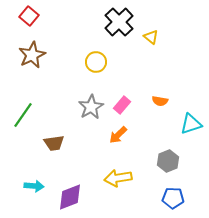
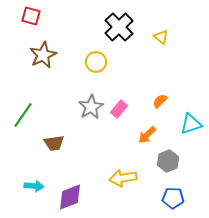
red square: moved 2 px right; rotated 24 degrees counterclockwise
black cross: moved 5 px down
yellow triangle: moved 10 px right
brown star: moved 11 px right
orange semicircle: rotated 126 degrees clockwise
pink rectangle: moved 3 px left, 4 px down
orange arrow: moved 29 px right
yellow arrow: moved 5 px right
